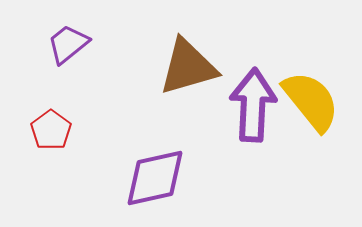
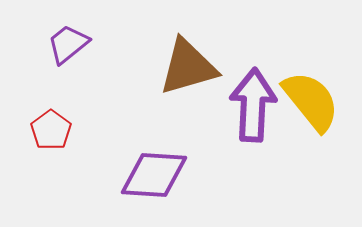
purple diamond: moved 1 px left, 3 px up; rotated 16 degrees clockwise
